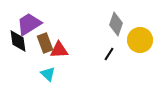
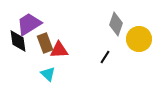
yellow circle: moved 1 px left, 1 px up
black line: moved 4 px left, 3 px down
